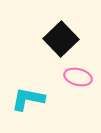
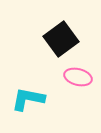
black square: rotated 8 degrees clockwise
